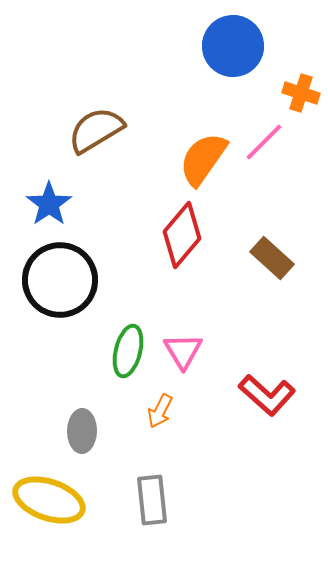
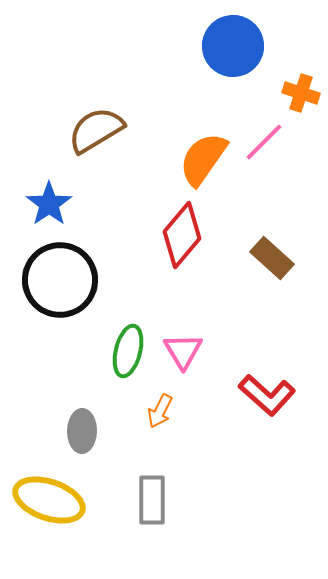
gray rectangle: rotated 6 degrees clockwise
